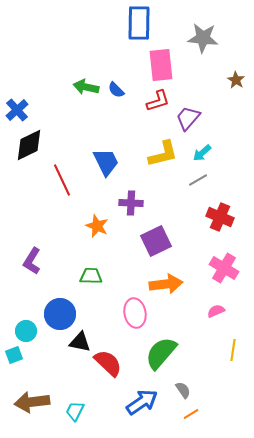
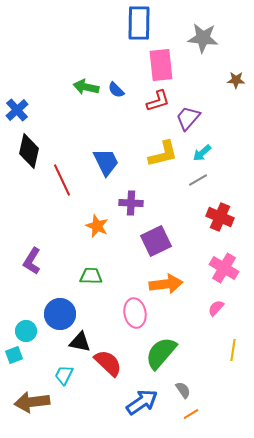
brown star: rotated 30 degrees counterclockwise
black diamond: moved 6 px down; rotated 52 degrees counterclockwise
pink semicircle: moved 3 px up; rotated 24 degrees counterclockwise
cyan trapezoid: moved 11 px left, 36 px up
